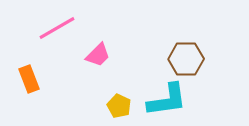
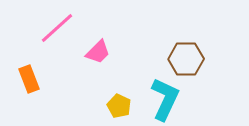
pink line: rotated 12 degrees counterclockwise
pink trapezoid: moved 3 px up
cyan L-shape: moved 2 px left, 1 px up; rotated 57 degrees counterclockwise
